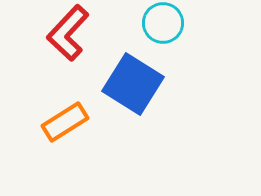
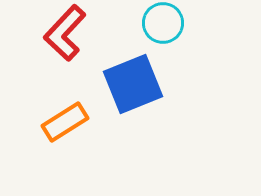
red L-shape: moved 3 px left
blue square: rotated 36 degrees clockwise
